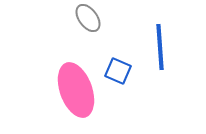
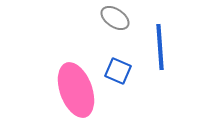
gray ellipse: moved 27 px right; rotated 20 degrees counterclockwise
